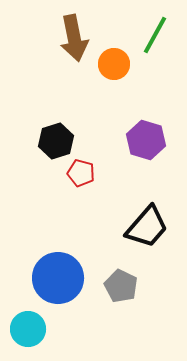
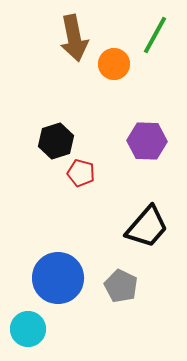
purple hexagon: moved 1 px right, 1 px down; rotated 15 degrees counterclockwise
